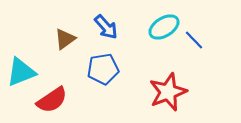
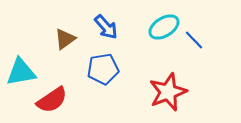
cyan triangle: rotated 12 degrees clockwise
